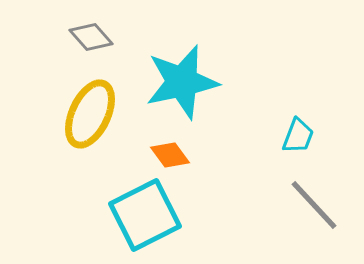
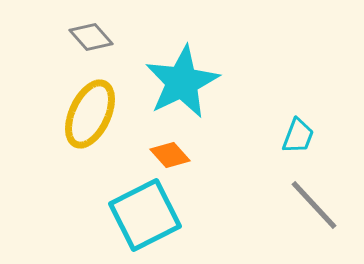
cyan star: rotated 14 degrees counterclockwise
orange diamond: rotated 6 degrees counterclockwise
